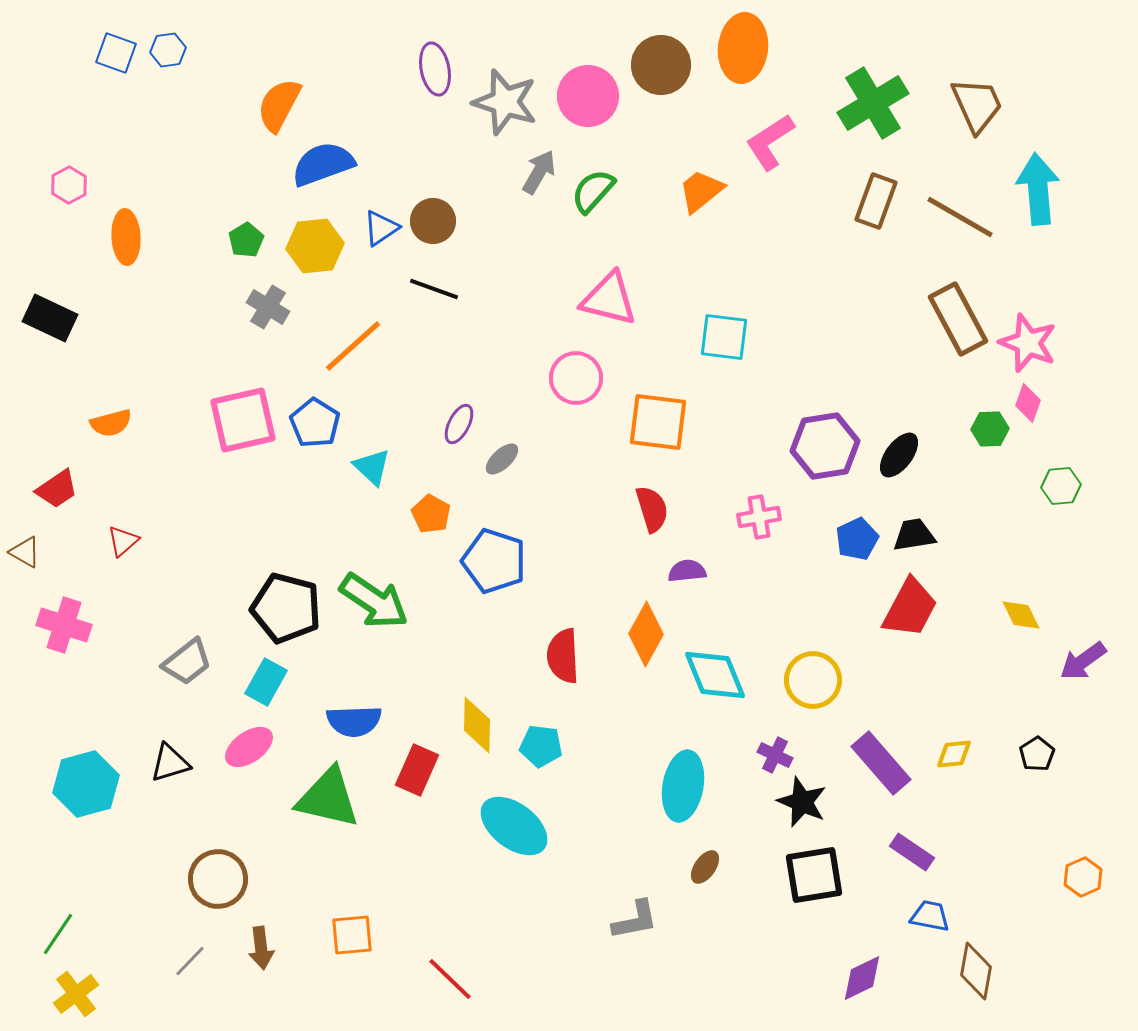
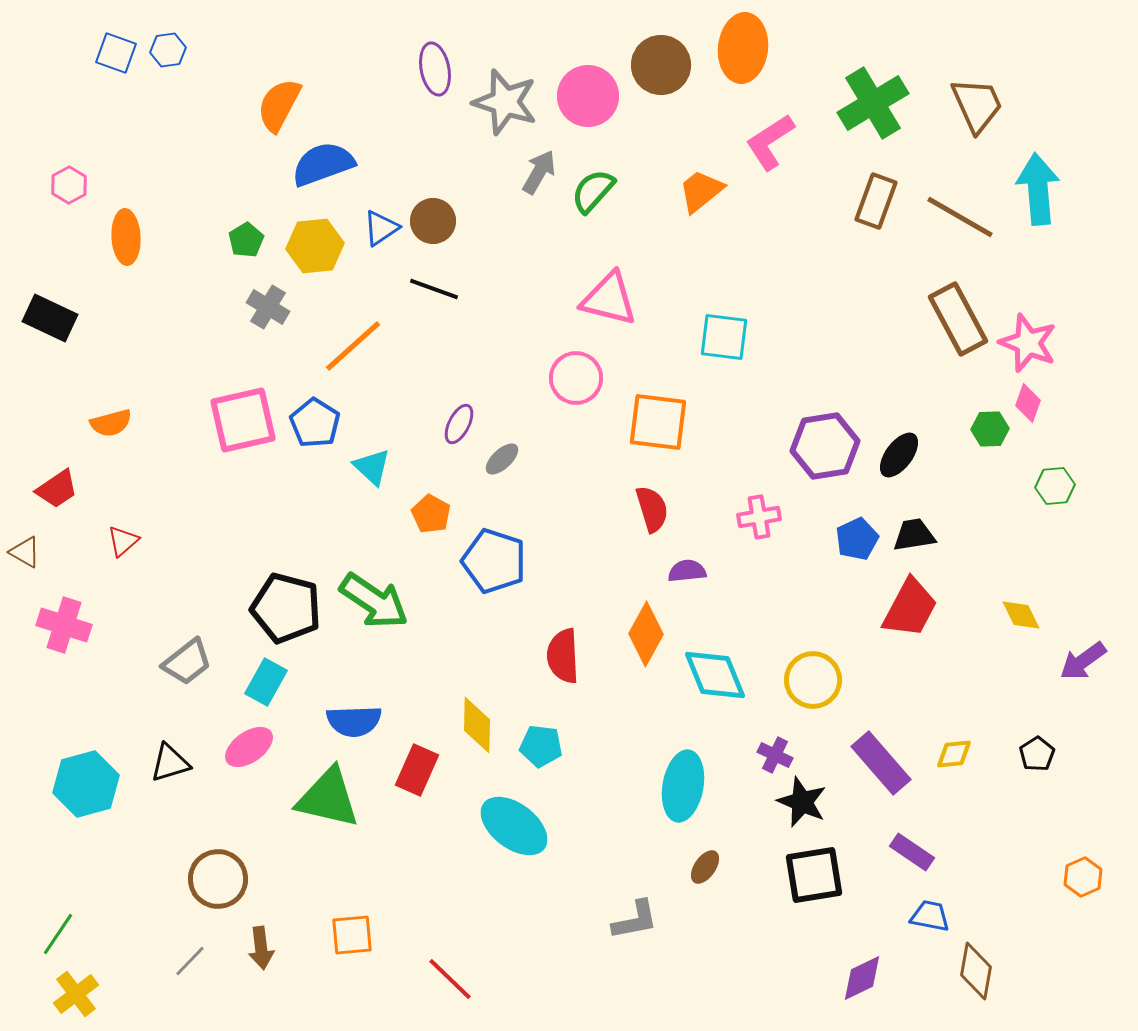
green hexagon at (1061, 486): moved 6 px left
